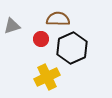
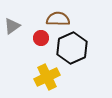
gray triangle: rotated 18 degrees counterclockwise
red circle: moved 1 px up
